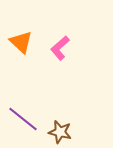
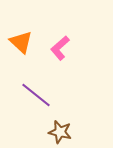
purple line: moved 13 px right, 24 px up
